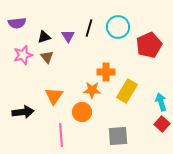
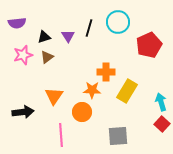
cyan circle: moved 5 px up
brown triangle: rotated 32 degrees clockwise
